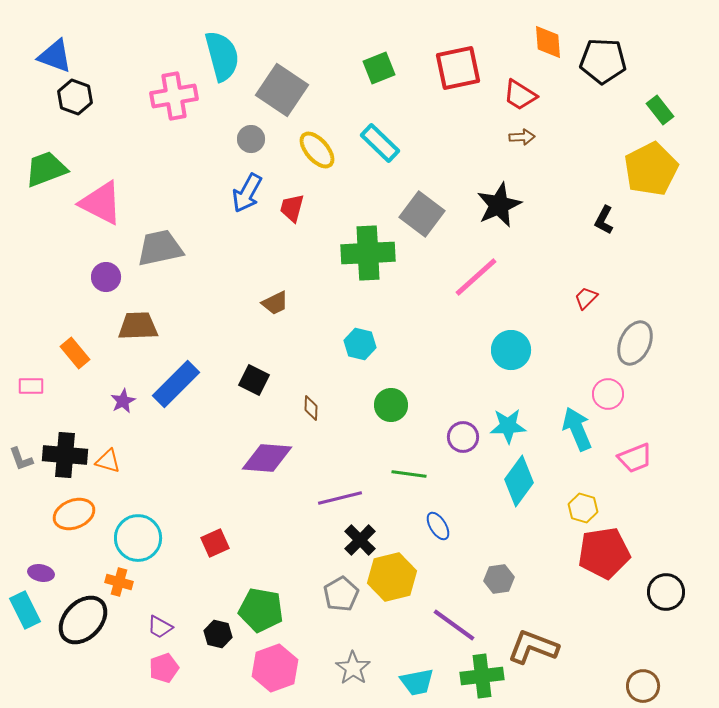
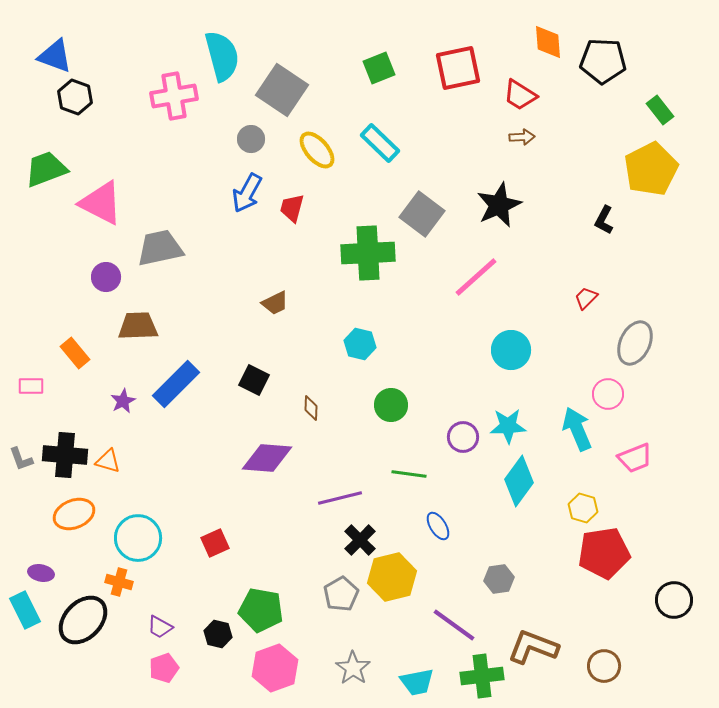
black circle at (666, 592): moved 8 px right, 8 px down
brown circle at (643, 686): moved 39 px left, 20 px up
